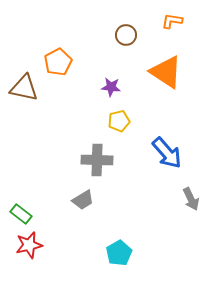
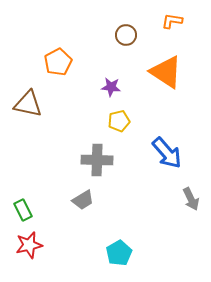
brown triangle: moved 4 px right, 16 px down
green rectangle: moved 2 px right, 4 px up; rotated 25 degrees clockwise
